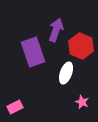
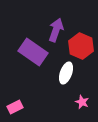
purple rectangle: rotated 36 degrees counterclockwise
